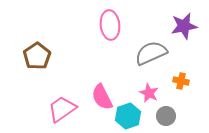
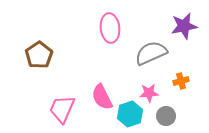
pink ellipse: moved 3 px down
brown pentagon: moved 2 px right, 1 px up
orange cross: rotated 28 degrees counterclockwise
pink star: rotated 30 degrees counterclockwise
pink trapezoid: rotated 32 degrees counterclockwise
cyan hexagon: moved 2 px right, 2 px up
